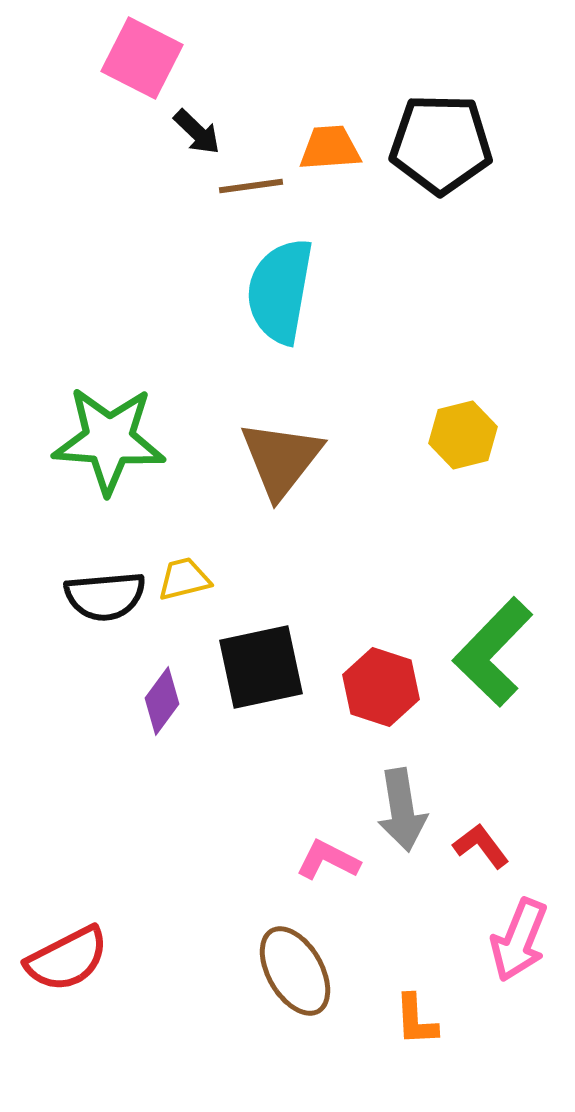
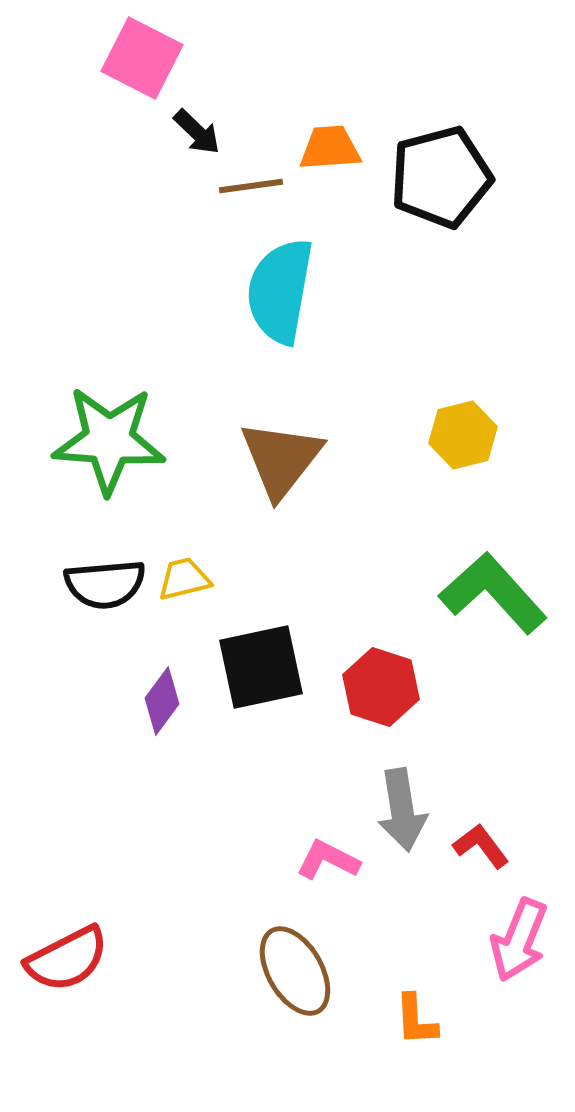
black pentagon: moved 33 px down; rotated 16 degrees counterclockwise
black semicircle: moved 12 px up
green L-shape: moved 59 px up; rotated 94 degrees clockwise
